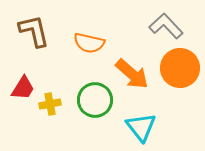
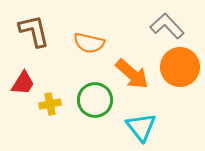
gray L-shape: moved 1 px right
orange circle: moved 1 px up
red trapezoid: moved 5 px up
